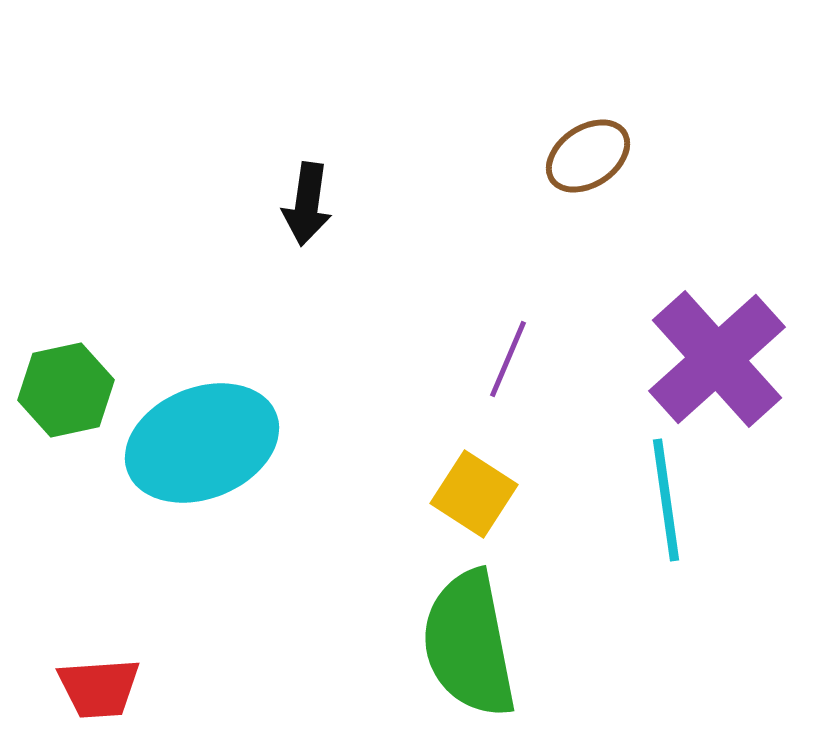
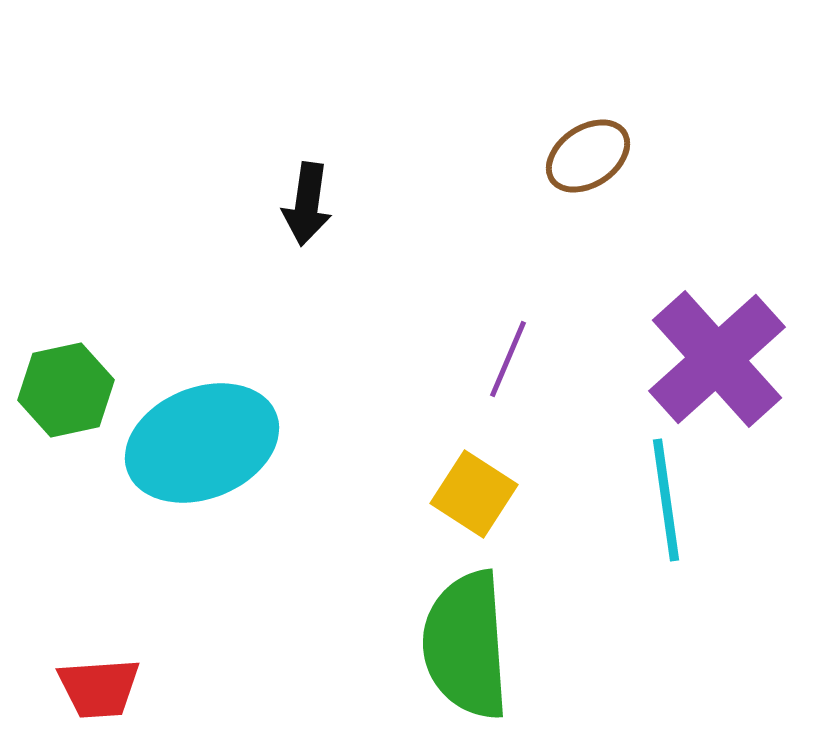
green semicircle: moved 3 px left, 1 px down; rotated 7 degrees clockwise
